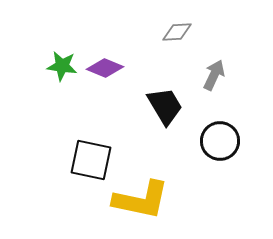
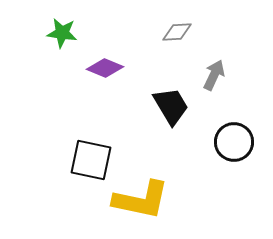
green star: moved 33 px up
black trapezoid: moved 6 px right
black circle: moved 14 px right, 1 px down
